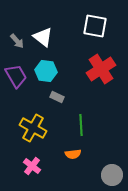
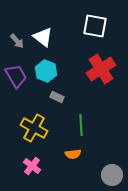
cyan hexagon: rotated 15 degrees clockwise
yellow cross: moved 1 px right
